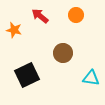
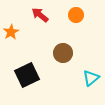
red arrow: moved 1 px up
orange star: moved 3 px left, 2 px down; rotated 28 degrees clockwise
cyan triangle: rotated 48 degrees counterclockwise
